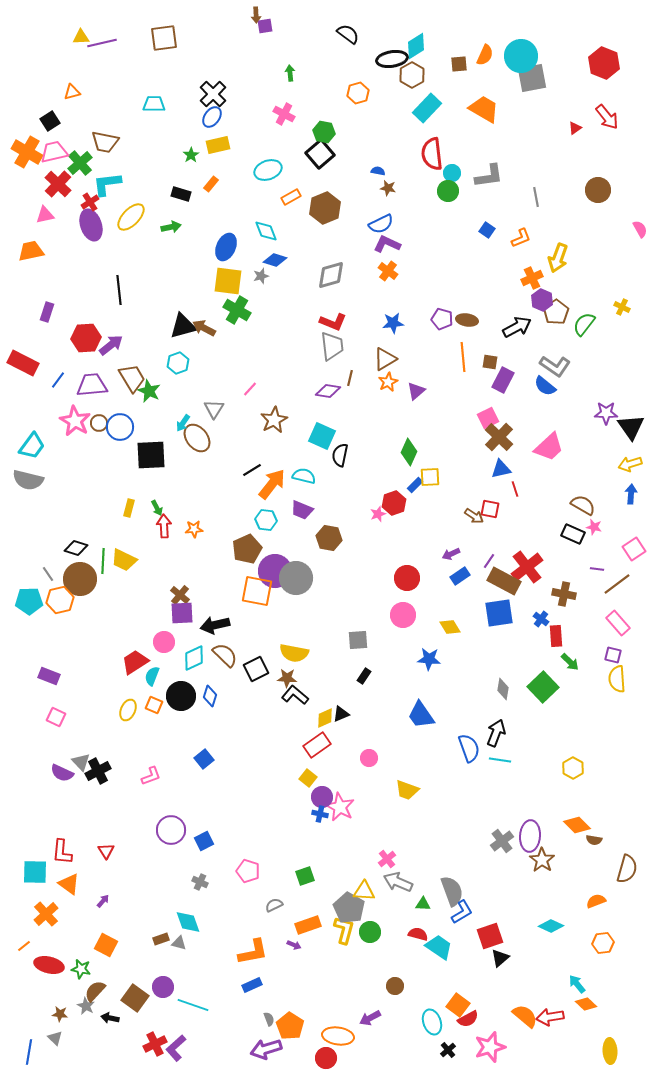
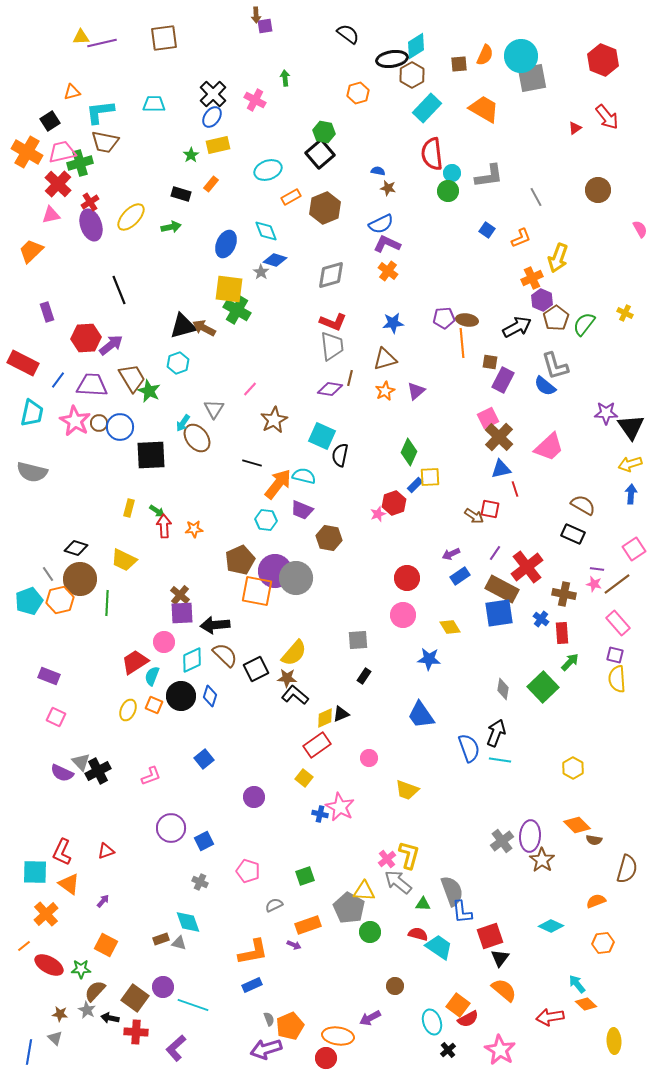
red hexagon at (604, 63): moved 1 px left, 3 px up
green arrow at (290, 73): moved 5 px left, 5 px down
pink cross at (284, 114): moved 29 px left, 14 px up
pink trapezoid at (54, 152): moved 8 px right
green cross at (80, 163): rotated 25 degrees clockwise
cyan L-shape at (107, 184): moved 7 px left, 72 px up
gray line at (536, 197): rotated 18 degrees counterclockwise
pink triangle at (45, 215): moved 6 px right
blue ellipse at (226, 247): moved 3 px up
orange trapezoid at (31, 251): rotated 32 degrees counterclockwise
gray star at (261, 276): moved 4 px up; rotated 21 degrees counterclockwise
yellow square at (228, 281): moved 1 px right, 8 px down
black line at (119, 290): rotated 16 degrees counterclockwise
yellow cross at (622, 307): moved 3 px right, 6 px down
purple rectangle at (47, 312): rotated 36 degrees counterclockwise
brown pentagon at (556, 312): moved 6 px down
purple pentagon at (442, 319): moved 2 px right, 1 px up; rotated 20 degrees counterclockwise
orange line at (463, 357): moved 1 px left, 14 px up
brown triangle at (385, 359): rotated 15 degrees clockwise
gray L-shape at (555, 366): rotated 40 degrees clockwise
orange star at (388, 382): moved 3 px left, 9 px down
purple trapezoid at (92, 385): rotated 8 degrees clockwise
purple diamond at (328, 391): moved 2 px right, 2 px up
cyan trapezoid at (32, 446): moved 33 px up; rotated 24 degrees counterclockwise
black line at (252, 470): moved 7 px up; rotated 48 degrees clockwise
gray semicircle at (28, 480): moved 4 px right, 8 px up
orange arrow at (272, 484): moved 6 px right
green arrow at (157, 508): moved 3 px down; rotated 28 degrees counterclockwise
pink star at (594, 527): moved 57 px down
brown pentagon at (247, 549): moved 7 px left, 11 px down
green line at (103, 561): moved 4 px right, 42 px down
purple line at (489, 561): moved 6 px right, 8 px up
brown rectangle at (504, 581): moved 2 px left, 8 px down
cyan pentagon at (29, 601): rotated 20 degrees counterclockwise
black arrow at (215, 625): rotated 8 degrees clockwise
red rectangle at (556, 636): moved 6 px right, 3 px up
yellow semicircle at (294, 653): rotated 60 degrees counterclockwise
purple square at (613, 655): moved 2 px right
cyan diamond at (194, 658): moved 2 px left, 2 px down
green arrow at (570, 662): rotated 90 degrees counterclockwise
yellow square at (308, 778): moved 4 px left
purple circle at (322, 797): moved 68 px left
purple circle at (171, 830): moved 2 px up
red triangle at (106, 851): rotated 42 degrees clockwise
red L-shape at (62, 852): rotated 20 degrees clockwise
gray arrow at (398, 882): rotated 16 degrees clockwise
blue L-shape at (462, 912): rotated 115 degrees clockwise
yellow L-shape at (344, 930): moved 65 px right, 75 px up
black triangle at (500, 958): rotated 12 degrees counterclockwise
red ellipse at (49, 965): rotated 16 degrees clockwise
green star at (81, 969): rotated 12 degrees counterclockwise
gray star at (86, 1006): moved 1 px right, 4 px down
orange semicircle at (525, 1016): moved 21 px left, 26 px up
orange pentagon at (290, 1026): rotated 16 degrees clockwise
red cross at (155, 1044): moved 19 px left, 12 px up; rotated 30 degrees clockwise
pink star at (490, 1047): moved 10 px right, 3 px down; rotated 24 degrees counterclockwise
yellow ellipse at (610, 1051): moved 4 px right, 10 px up
